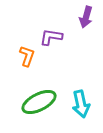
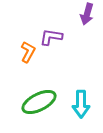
purple arrow: moved 1 px right, 3 px up
orange L-shape: moved 1 px right, 4 px up; rotated 10 degrees clockwise
cyan arrow: rotated 12 degrees clockwise
